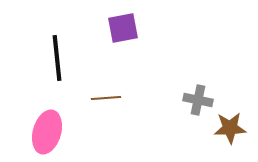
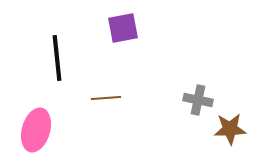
brown star: moved 1 px down
pink ellipse: moved 11 px left, 2 px up
